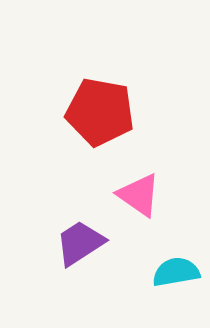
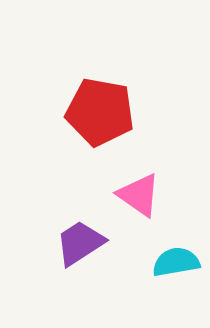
cyan semicircle: moved 10 px up
